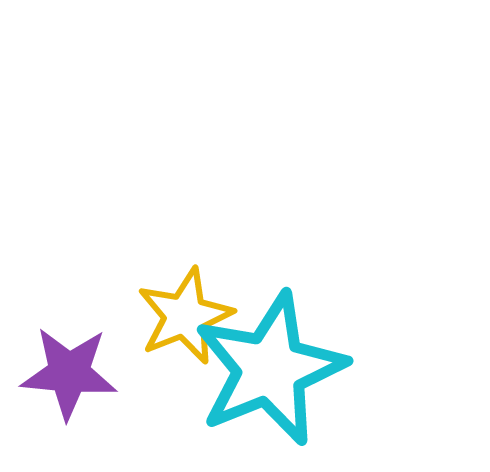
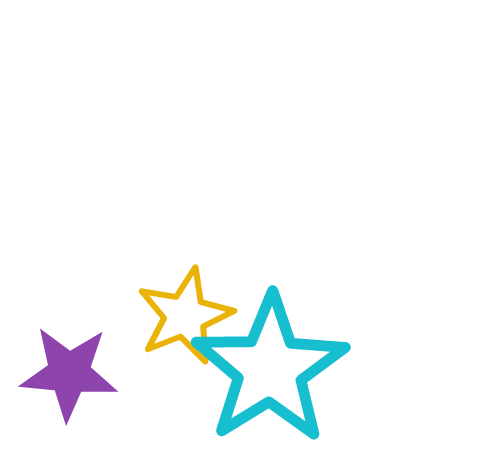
cyan star: rotated 10 degrees counterclockwise
